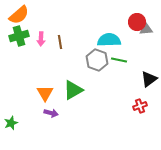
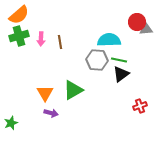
gray hexagon: rotated 15 degrees counterclockwise
black triangle: moved 28 px left, 5 px up
